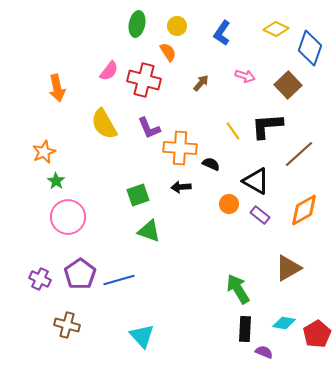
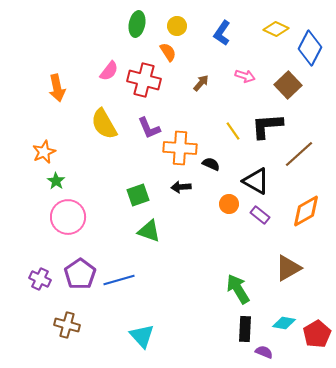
blue diamond: rotated 8 degrees clockwise
orange diamond: moved 2 px right, 1 px down
